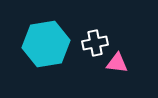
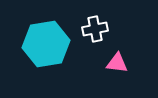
white cross: moved 14 px up
